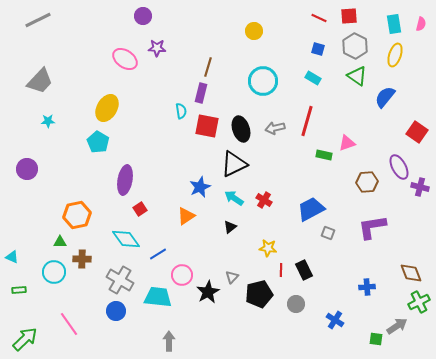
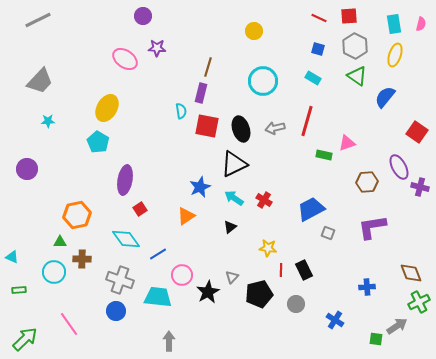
gray cross at (120, 280): rotated 12 degrees counterclockwise
